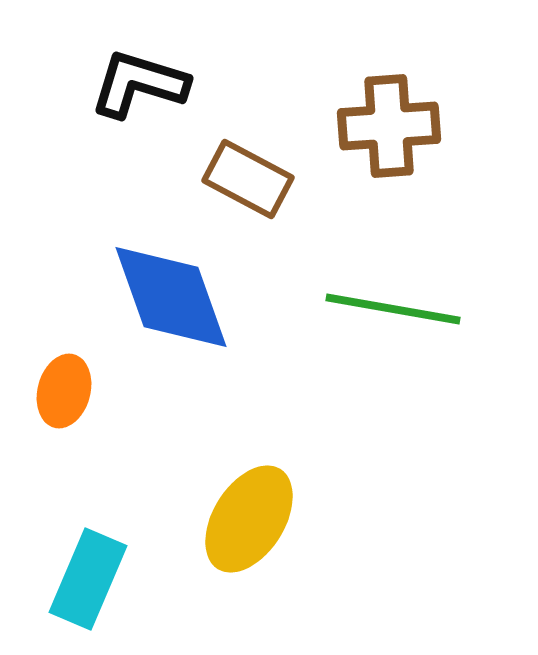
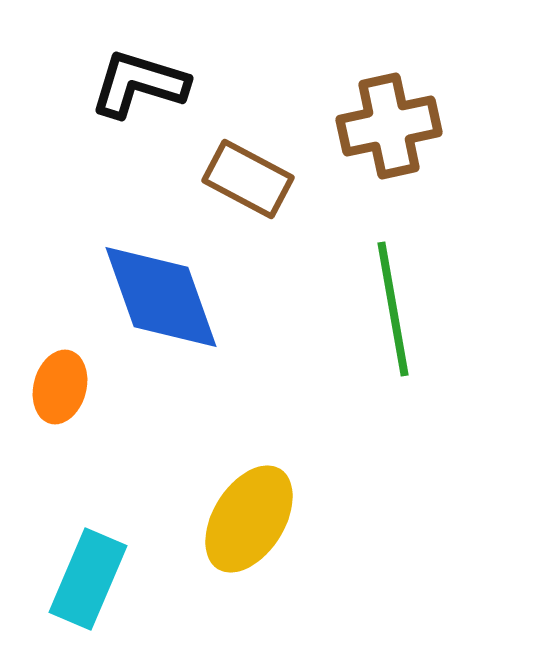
brown cross: rotated 8 degrees counterclockwise
blue diamond: moved 10 px left
green line: rotated 70 degrees clockwise
orange ellipse: moved 4 px left, 4 px up
